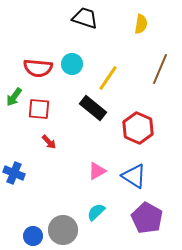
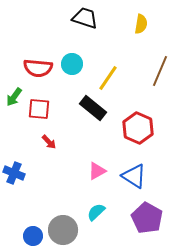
brown line: moved 2 px down
